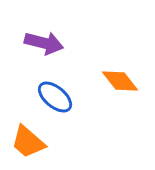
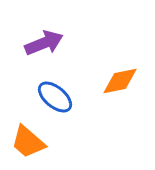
purple arrow: rotated 36 degrees counterclockwise
orange diamond: rotated 63 degrees counterclockwise
